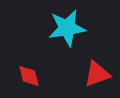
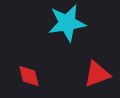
cyan star: moved 5 px up
